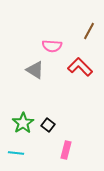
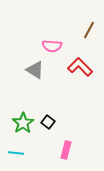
brown line: moved 1 px up
black square: moved 3 px up
